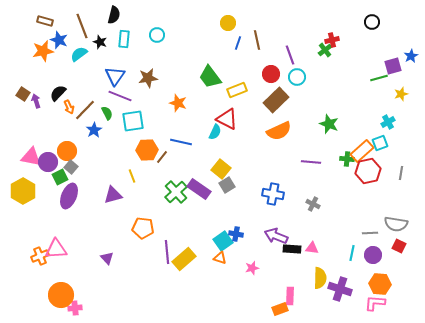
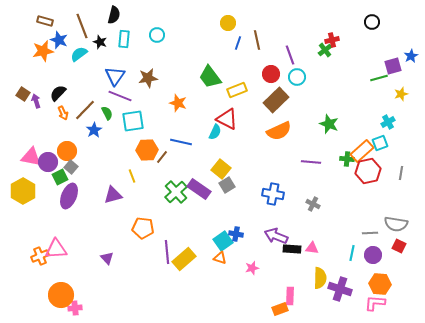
orange arrow at (69, 107): moved 6 px left, 6 px down
